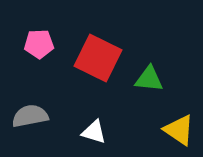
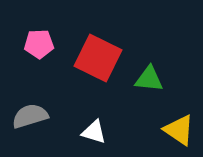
gray semicircle: rotated 6 degrees counterclockwise
